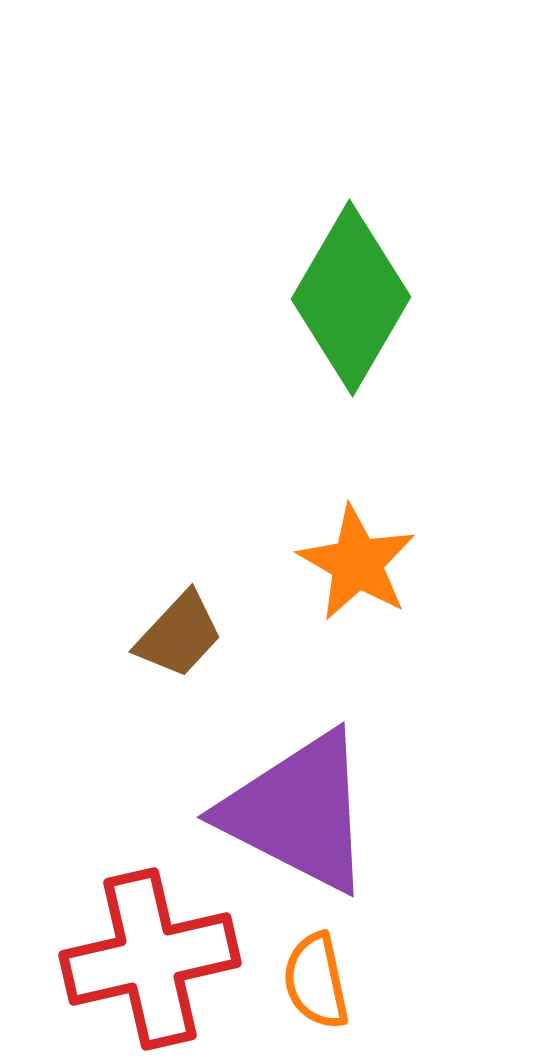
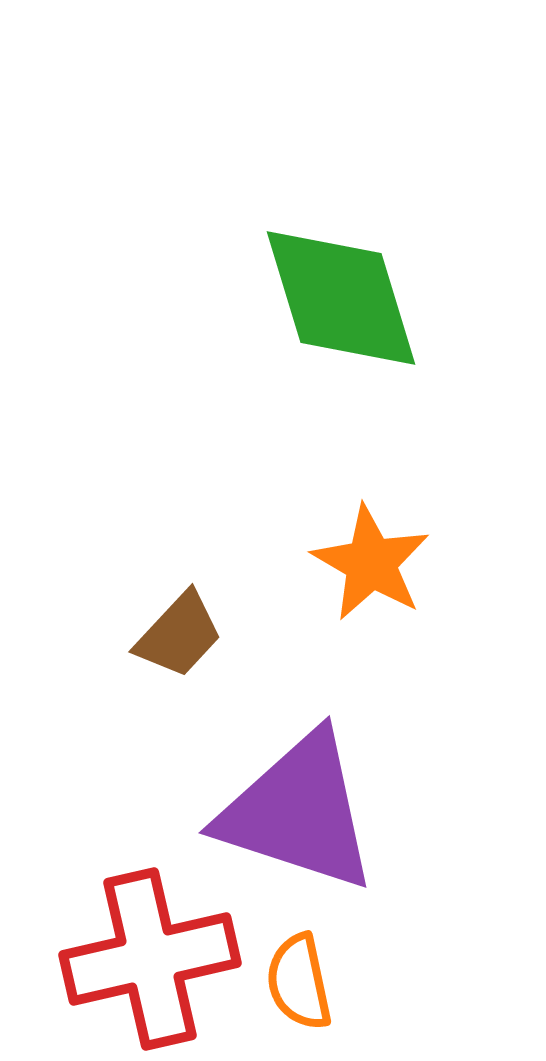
green diamond: moved 10 px left; rotated 47 degrees counterclockwise
orange star: moved 14 px right
purple triangle: rotated 9 degrees counterclockwise
orange semicircle: moved 17 px left, 1 px down
